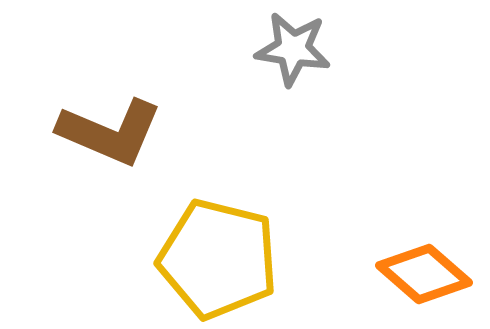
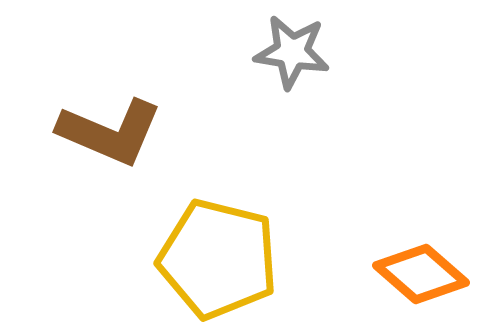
gray star: moved 1 px left, 3 px down
orange diamond: moved 3 px left
